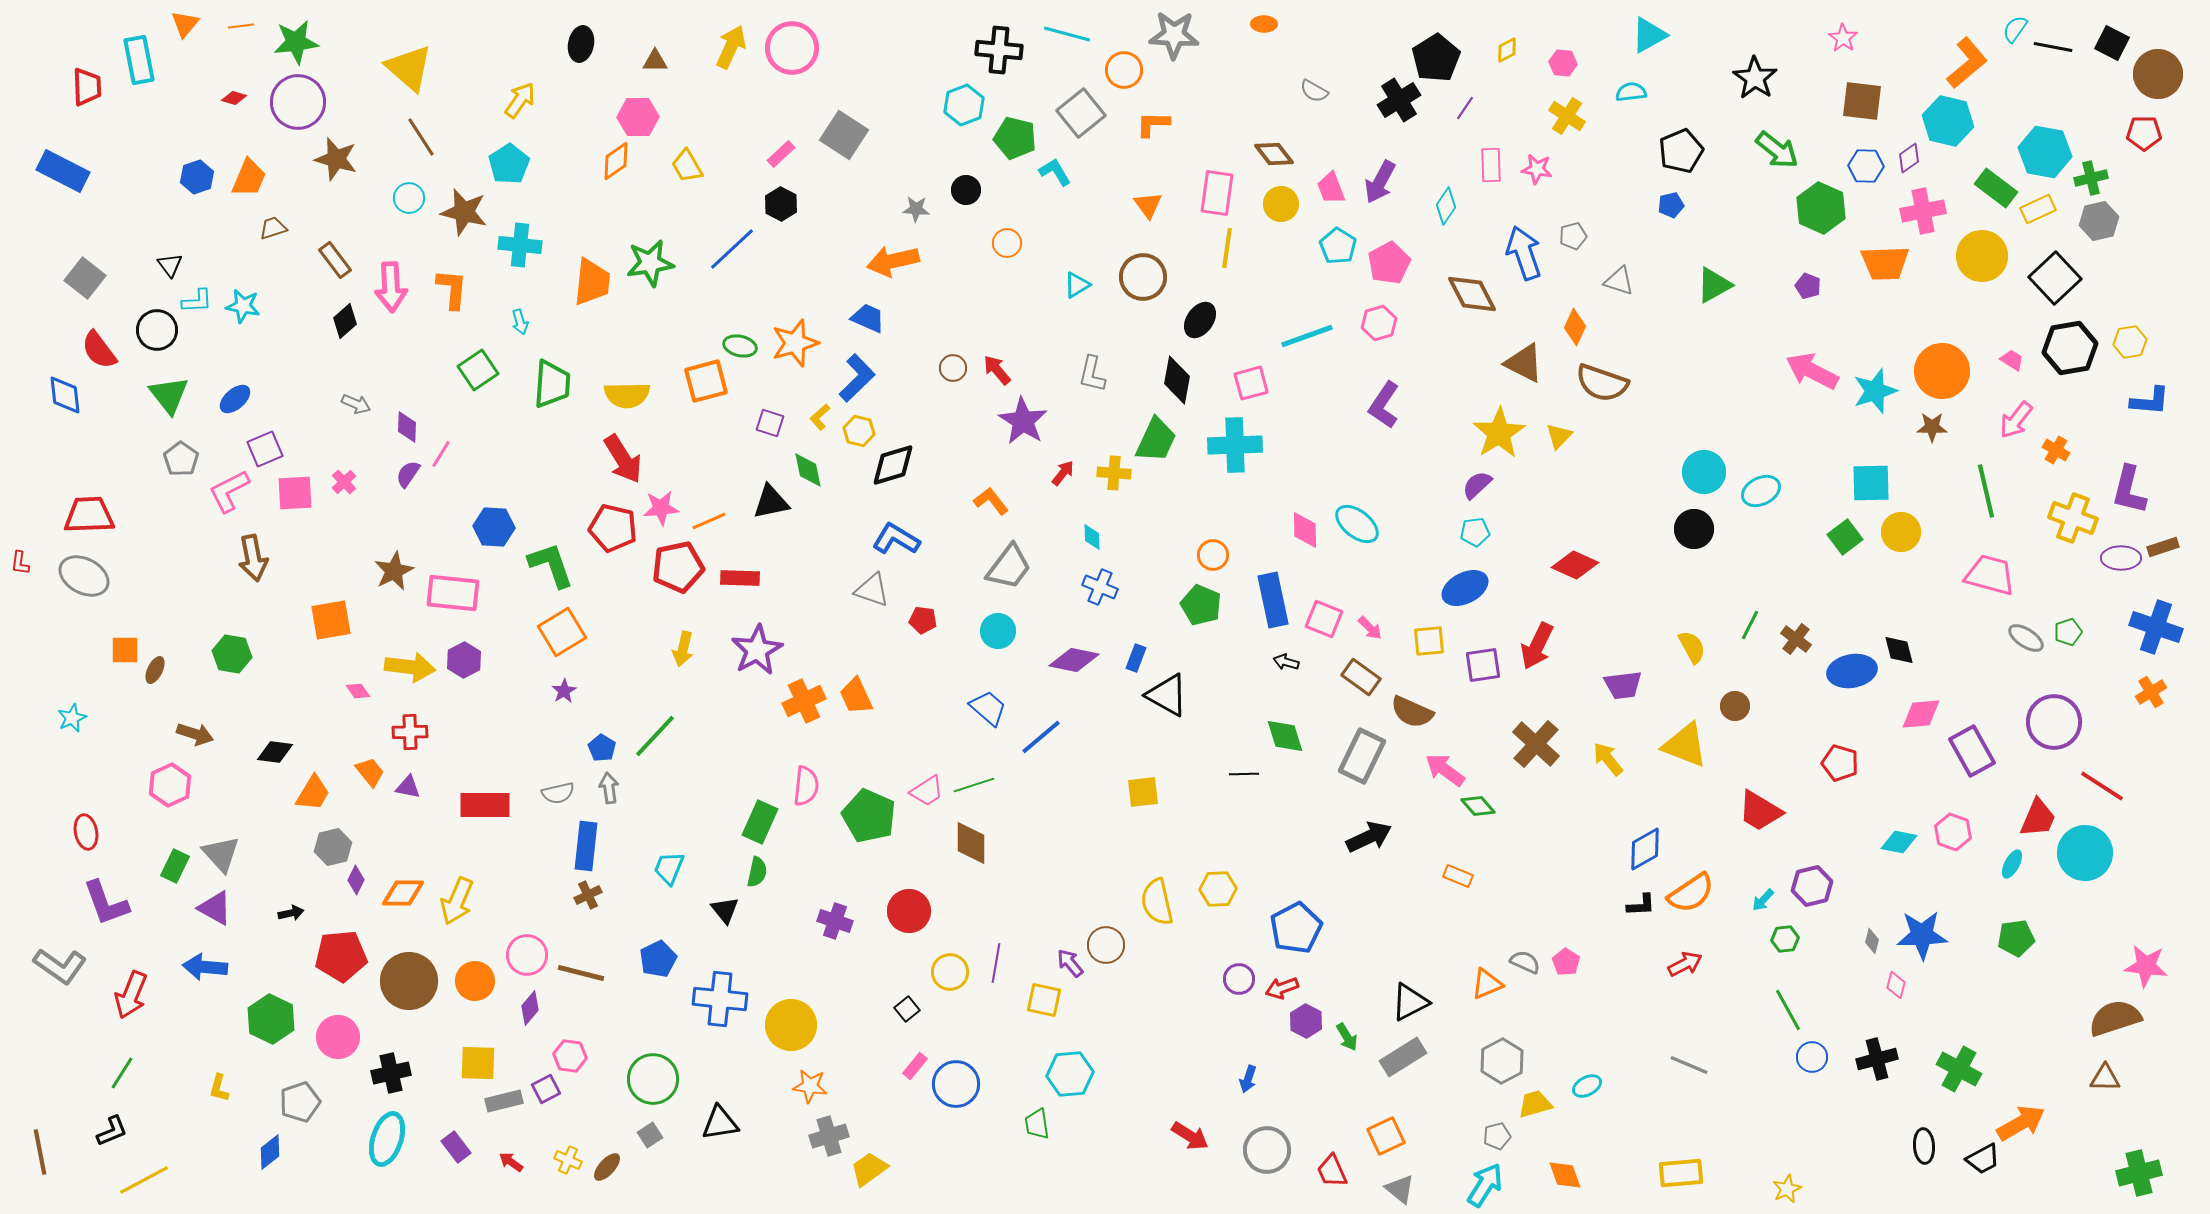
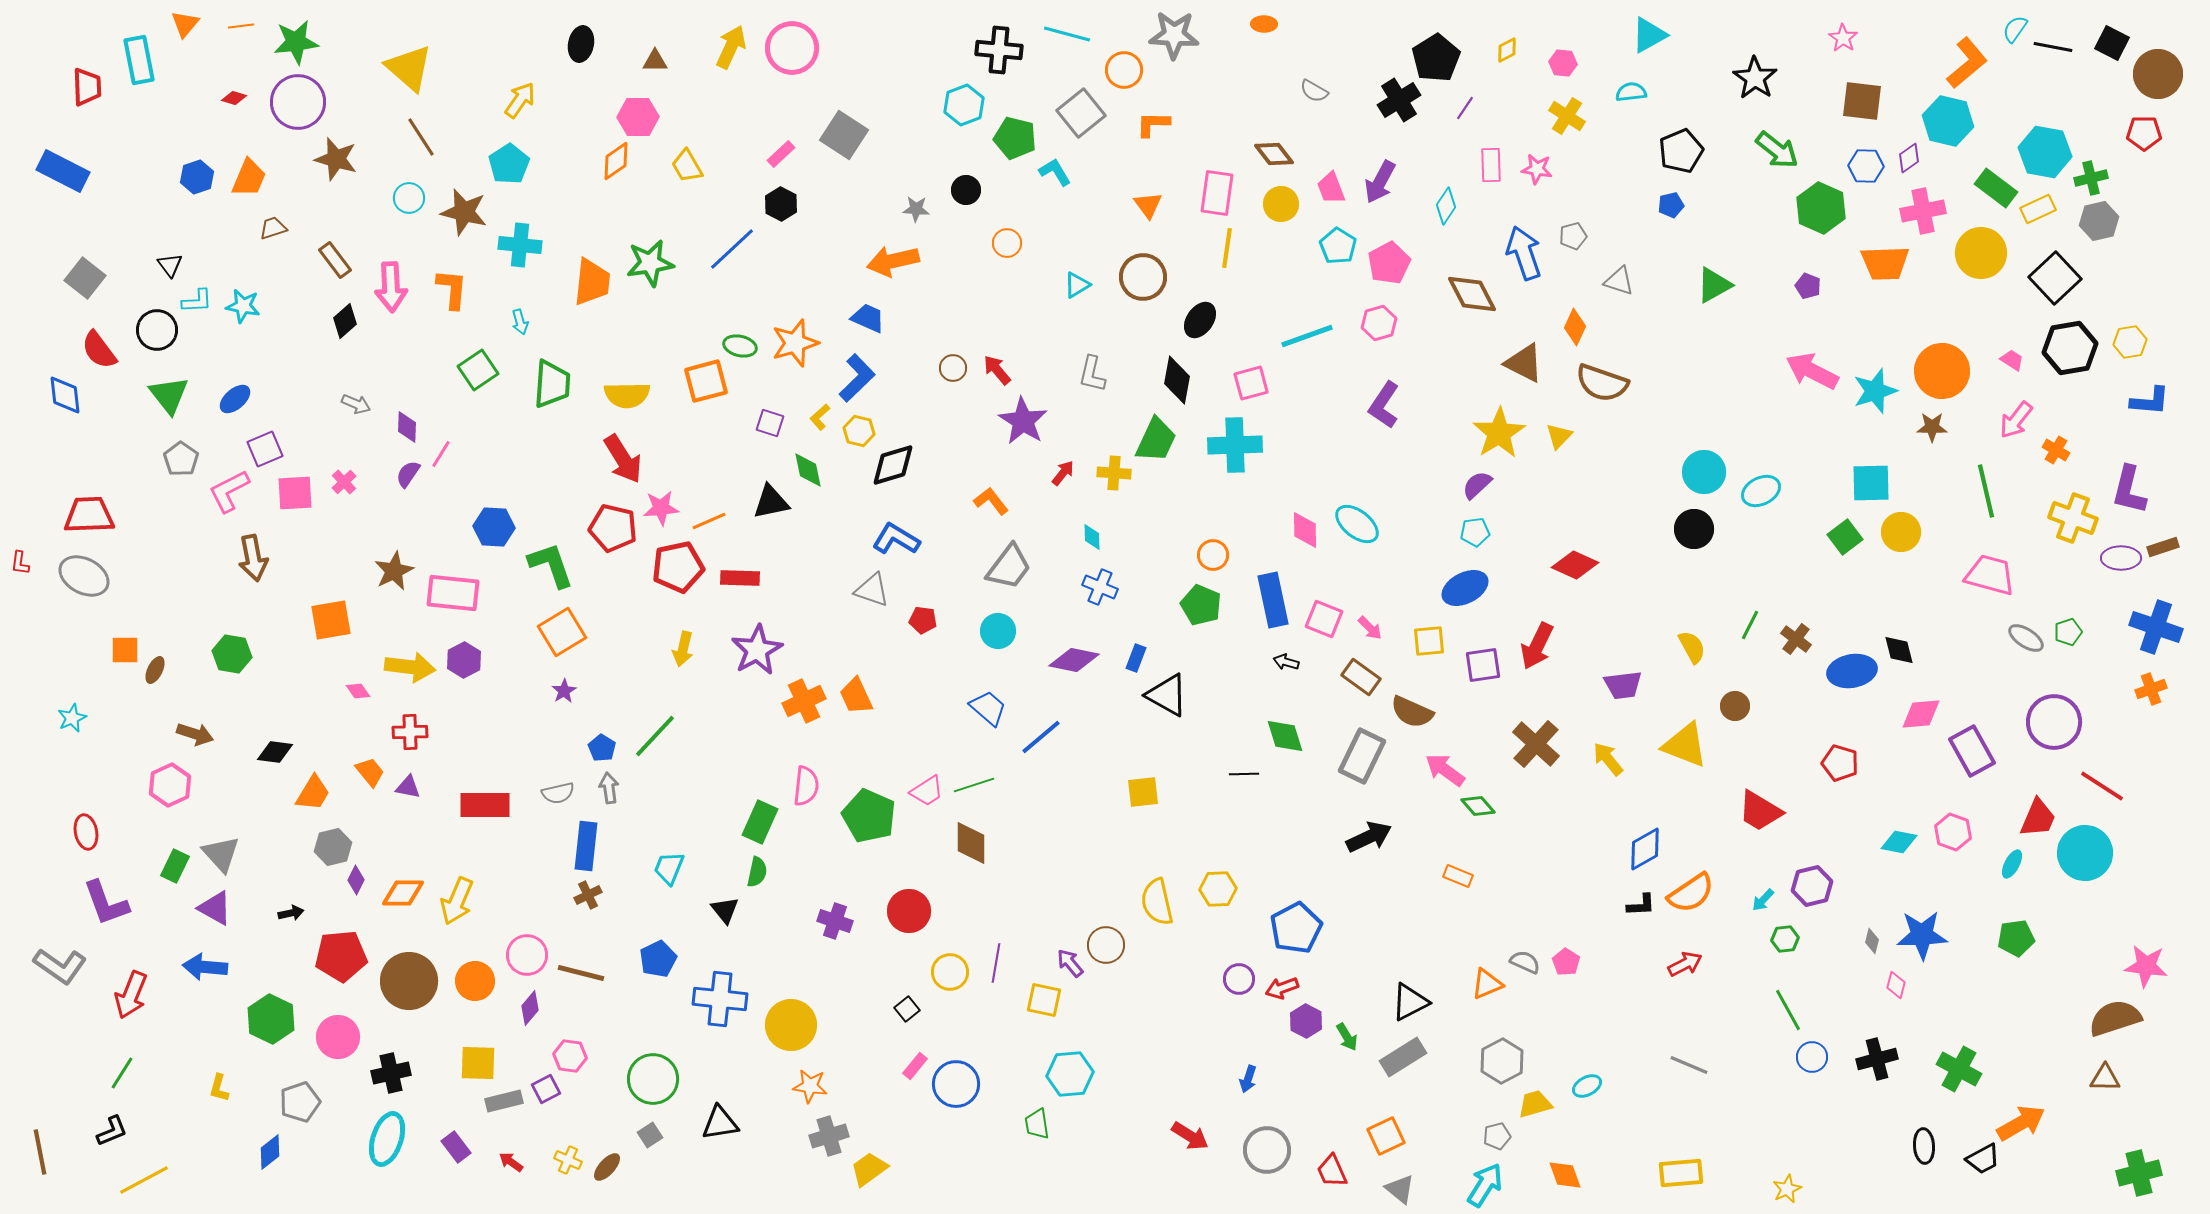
yellow circle at (1982, 256): moved 1 px left, 3 px up
orange cross at (2151, 692): moved 3 px up; rotated 12 degrees clockwise
